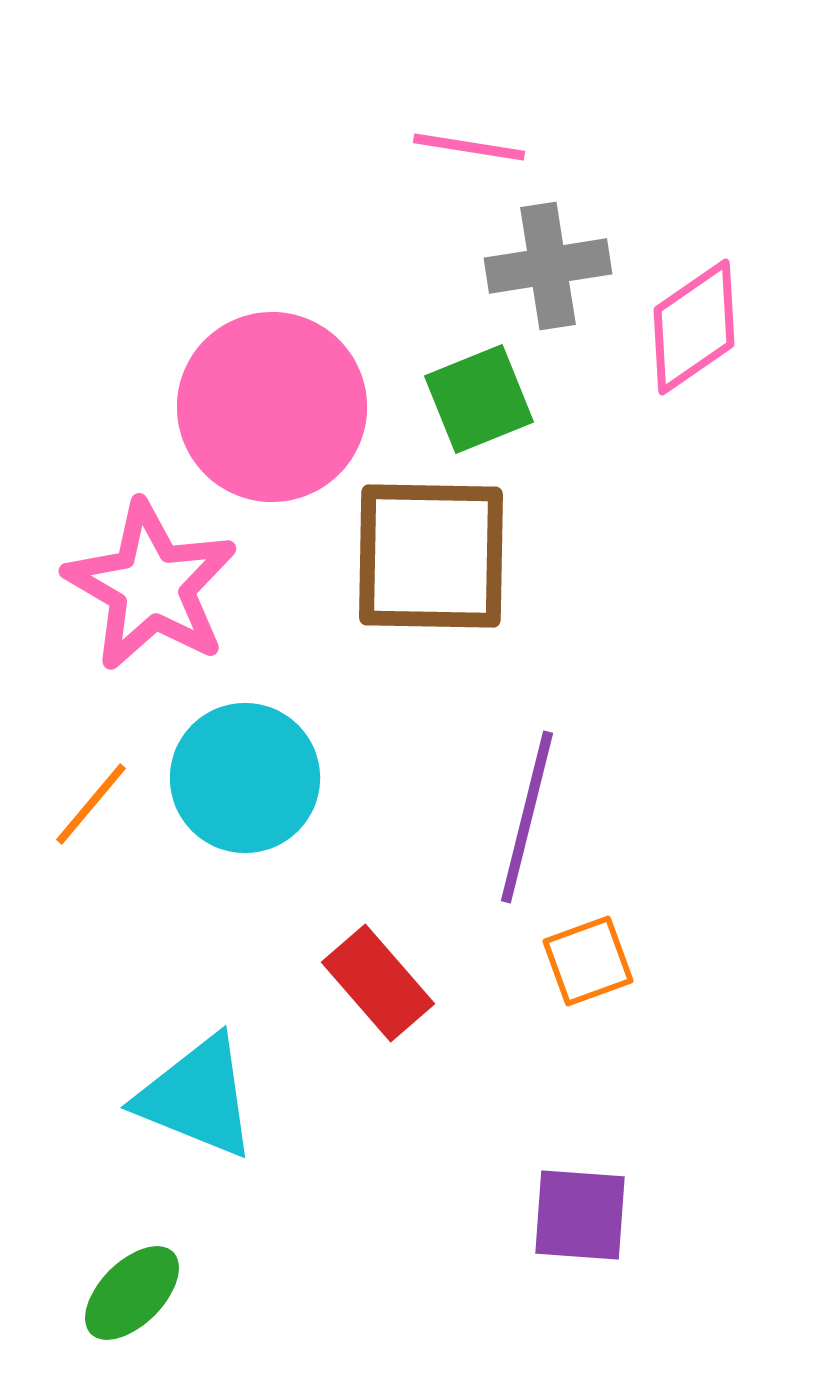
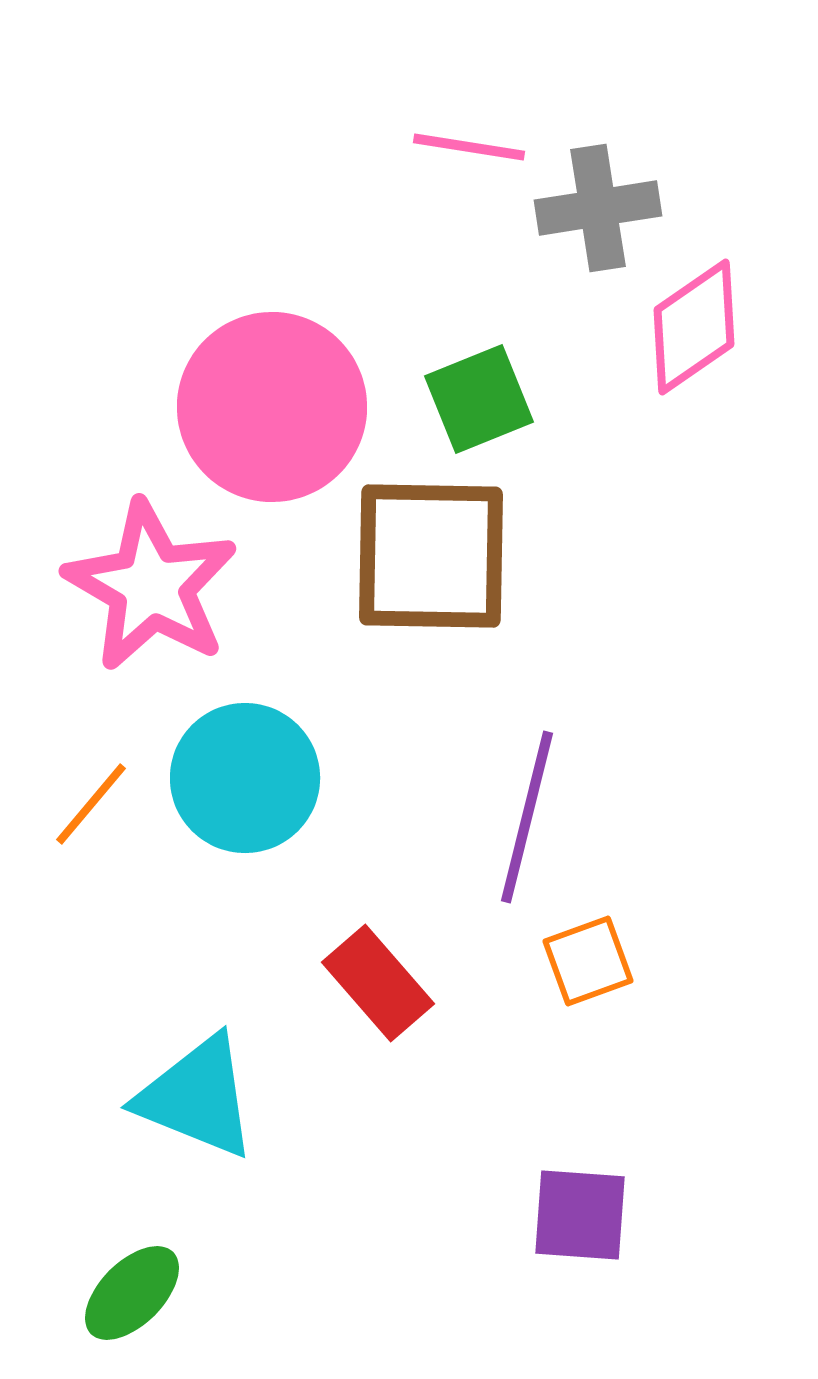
gray cross: moved 50 px right, 58 px up
